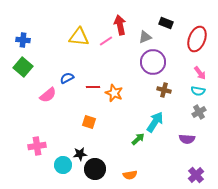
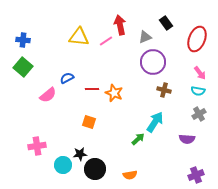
black rectangle: rotated 32 degrees clockwise
red line: moved 1 px left, 2 px down
gray cross: moved 2 px down
purple cross: rotated 21 degrees clockwise
